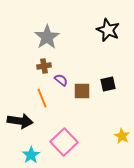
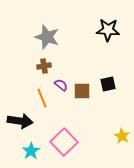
black star: rotated 20 degrees counterclockwise
gray star: rotated 20 degrees counterclockwise
purple semicircle: moved 5 px down
cyan star: moved 4 px up
